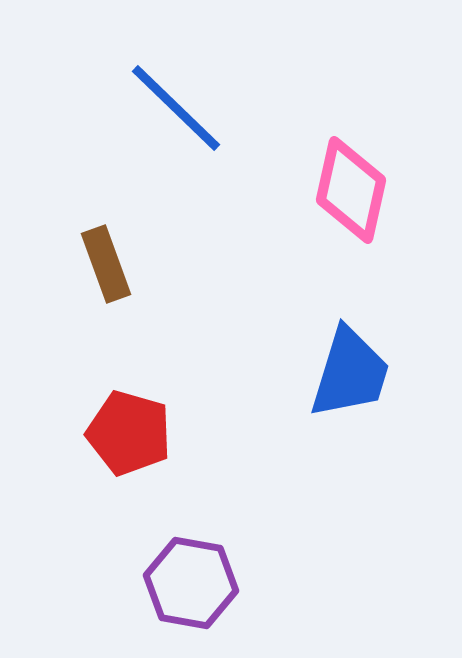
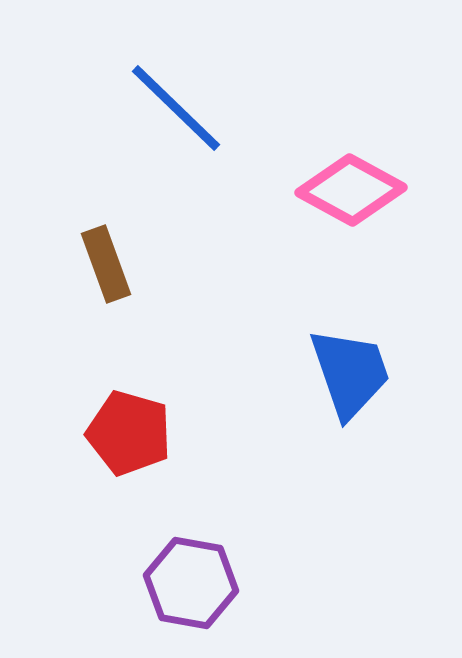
pink diamond: rotated 74 degrees counterclockwise
blue trapezoid: rotated 36 degrees counterclockwise
